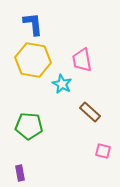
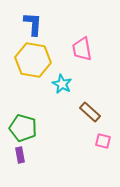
blue L-shape: rotated 10 degrees clockwise
pink trapezoid: moved 11 px up
green pentagon: moved 6 px left, 2 px down; rotated 12 degrees clockwise
pink square: moved 10 px up
purple rectangle: moved 18 px up
